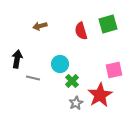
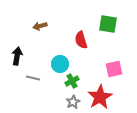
green square: rotated 24 degrees clockwise
red semicircle: moved 9 px down
black arrow: moved 3 px up
pink square: moved 1 px up
green cross: rotated 16 degrees clockwise
red star: moved 2 px down
gray star: moved 3 px left, 1 px up
